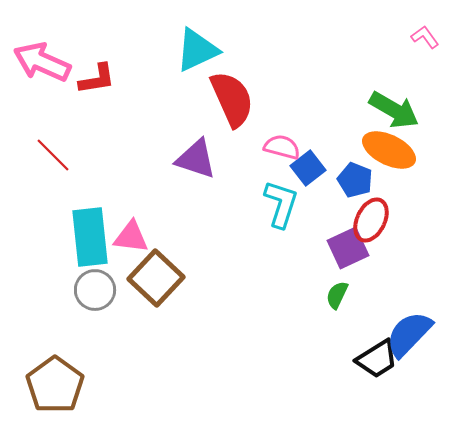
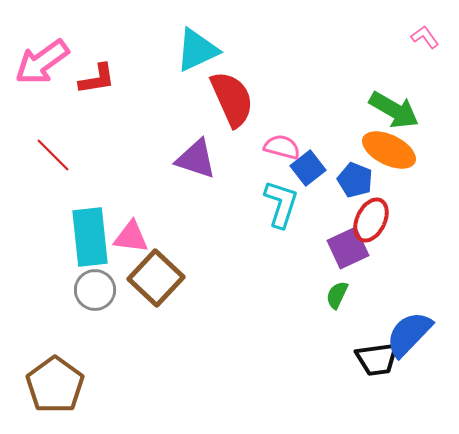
pink arrow: rotated 60 degrees counterclockwise
black trapezoid: rotated 24 degrees clockwise
